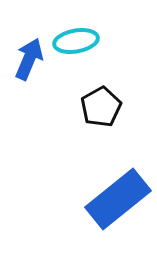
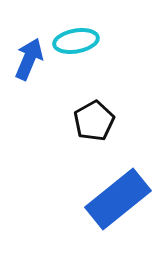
black pentagon: moved 7 px left, 14 px down
